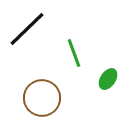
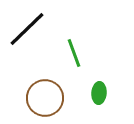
green ellipse: moved 9 px left, 14 px down; rotated 30 degrees counterclockwise
brown circle: moved 3 px right
